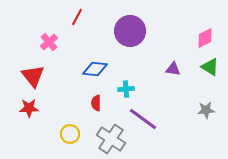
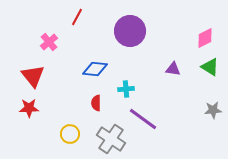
gray star: moved 7 px right
